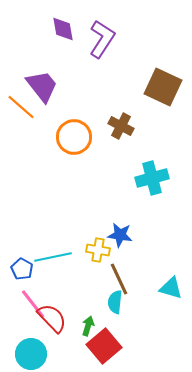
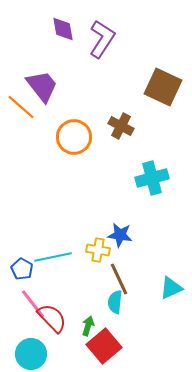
cyan triangle: rotated 40 degrees counterclockwise
